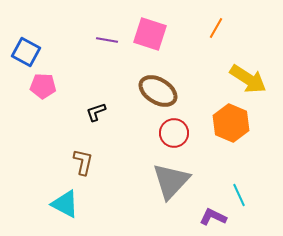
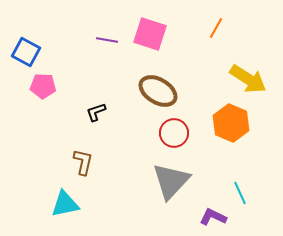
cyan line: moved 1 px right, 2 px up
cyan triangle: rotated 40 degrees counterclockwise
